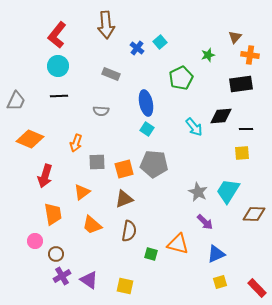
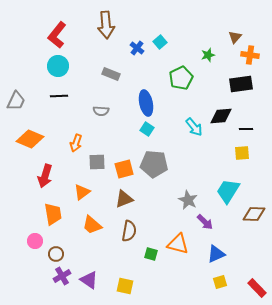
gray star at (198, 192): moved 10 px left, 8 px down
